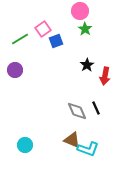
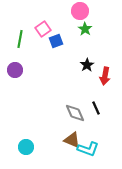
green line: rotated 48 degrees counterclockwise
gray diamond: moved 2 px left, 2 px down
cyan circle: moved 1 px right, 2 px down
